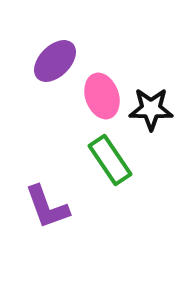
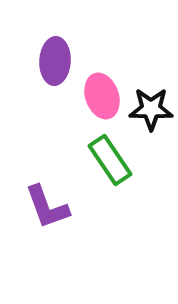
purple ellipse: rotated 42 degrees counterclockwise
